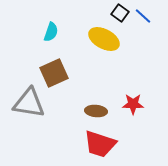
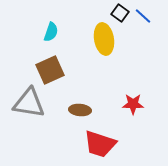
yellow ellipse: rotated 52 degrees clockwise
brown square: moved 4 px left, 3 px up
brown ellipse: moved 16 px left, 1 px up
